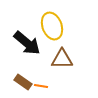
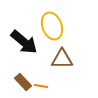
black arrow: moved 3 px left, 1 px up
brown rectangle: rotated 12 degrees clockwise
